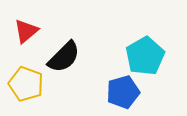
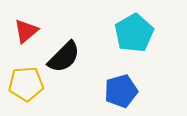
cyan pentagon: moved 11 px left, 23 px up
yellow pentagon: rotated 24 degrees counterclockwise
blue pentagon: moved 2 px left, 1 px up
